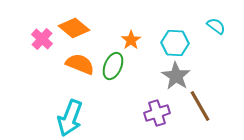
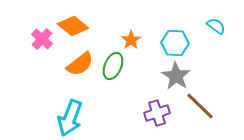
orange diamond: moved 1 px left, 2 px up
orange semicircle: rotated 120 degrees clockwise
brown line: rotated 16 degrees counterclockwise
